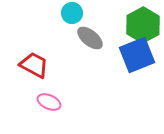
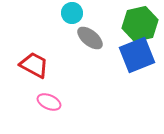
green hexagon: moved 3 px left, 1 px up; rotated 16 degrees clockwise
